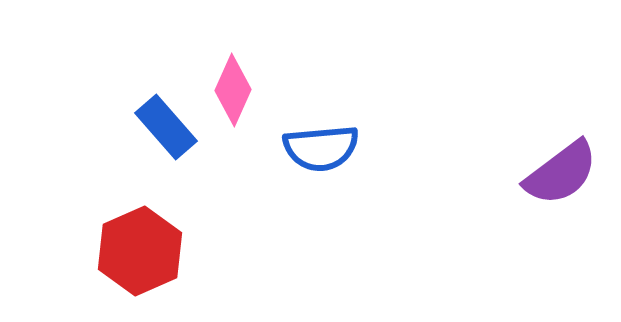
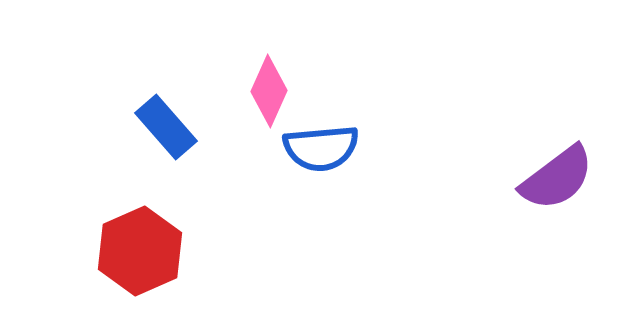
pink diamond: moved 36 px right, 1 px down
purple semicircle: moved 4 px left, 5 px down
